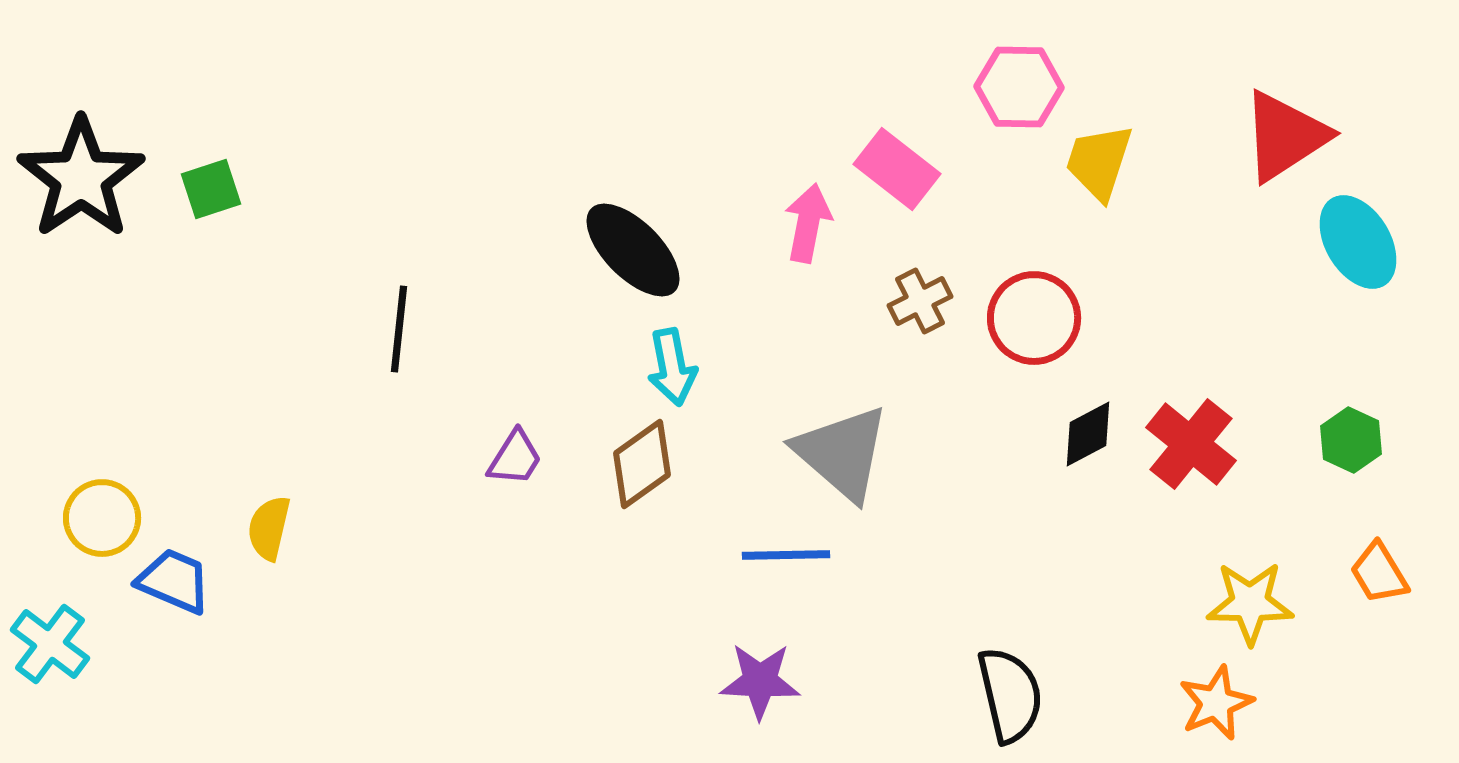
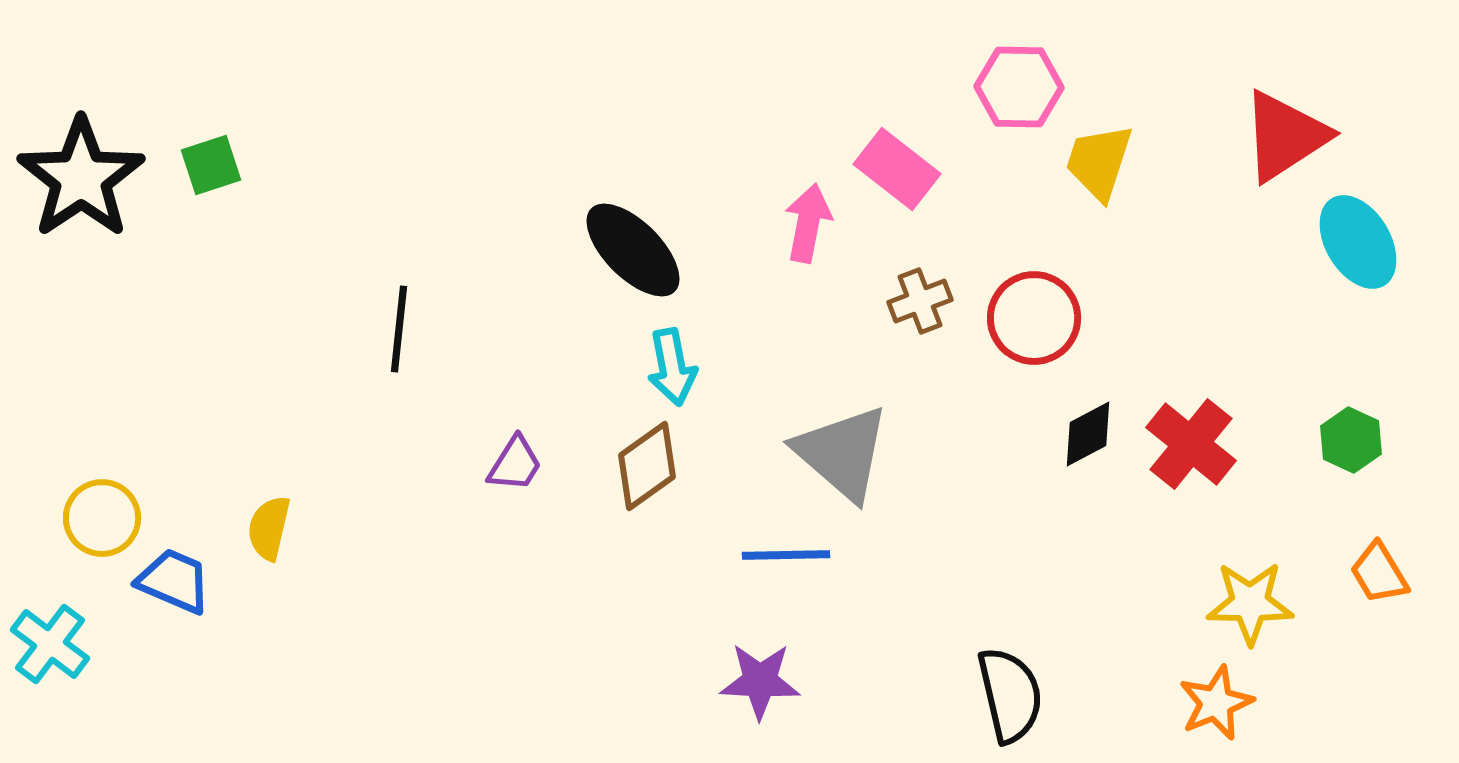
green square: moved 24 px up
brown cross: rotated 6 degrees clockwise
purple trapezoid: moved 6 px down
brown diamond: moved 5 px right, 2 px down
